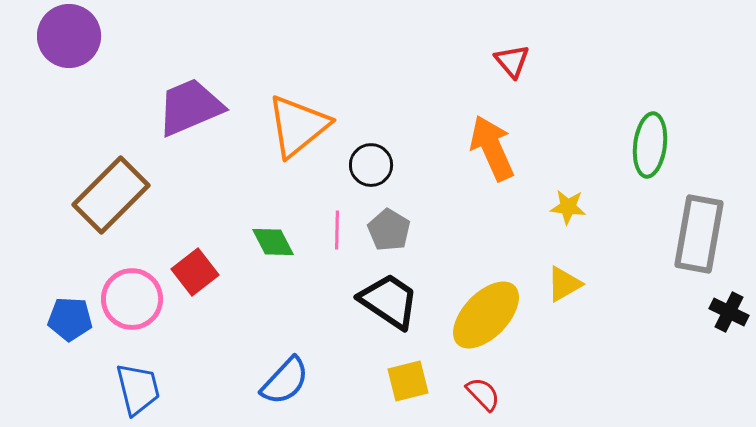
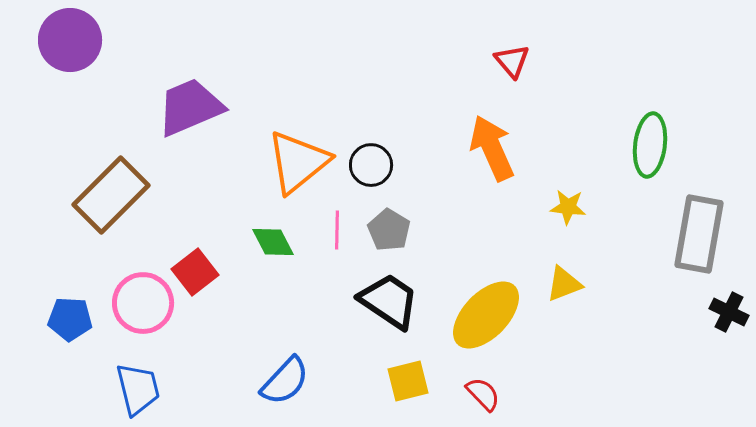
purple circle: moved 1 px right, 4 px down
orange triangle: moved 36 px down
yellow triangle: rotated 9 degrees clockwise
pink circle: moved 11 px right, 4 px down
